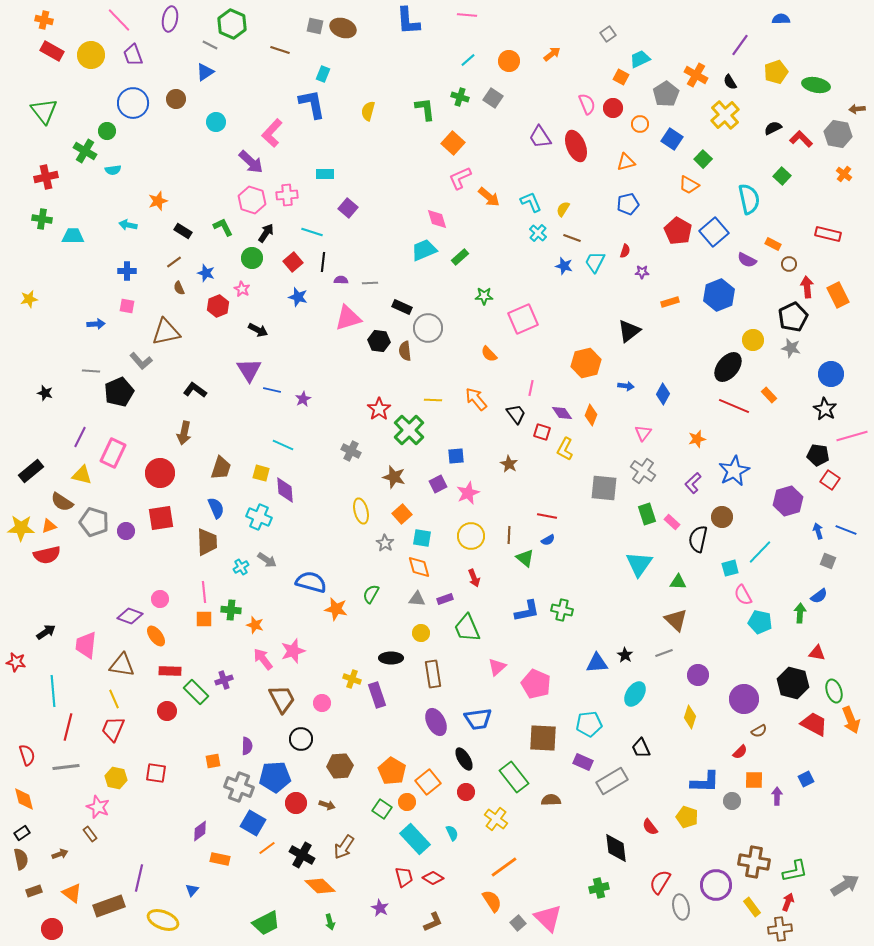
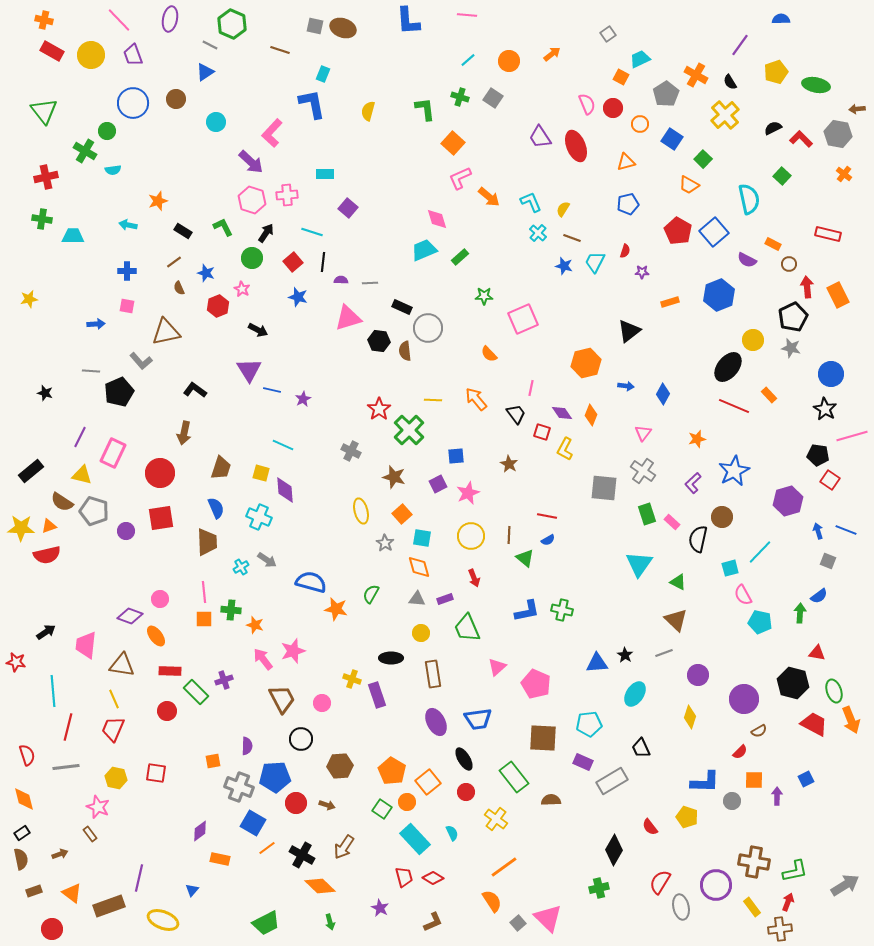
gray pentagon at (94, 522): moved 11 px up
green triangle at (678, 582): rotated 24 degrees clockwise
black diamond at (616, 848): moved 2 px left, 2 px down; rotated 36 degrees clockwise
